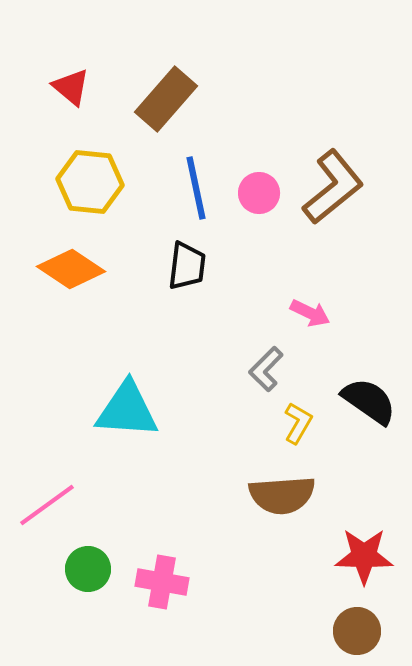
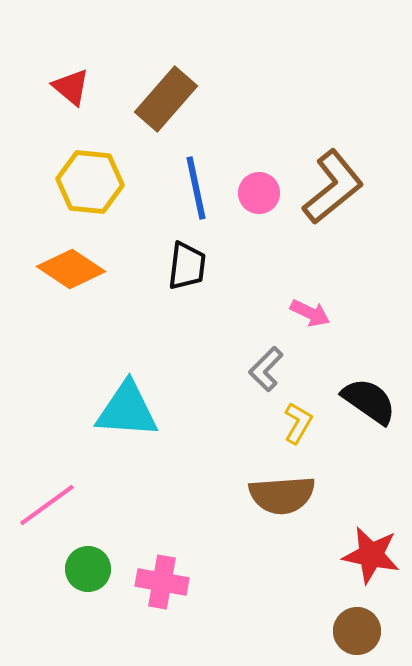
red star: moved 7 px right, 1 px up; rotated 10 degrees clockwise
